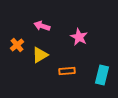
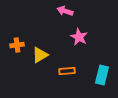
pink arrow: moved 23 px right, 15 px up
orange cross: rotated 32 degrees clockwise
